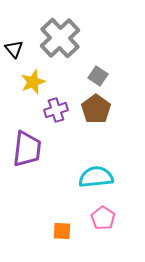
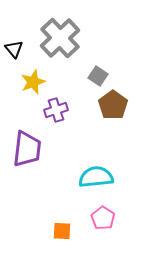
brown pentagon: moved 17 px right, 4 px up
